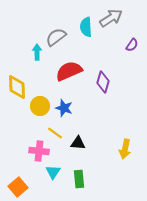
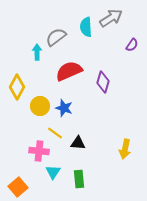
yellow diamond: rotated 30 degrees clockwise
